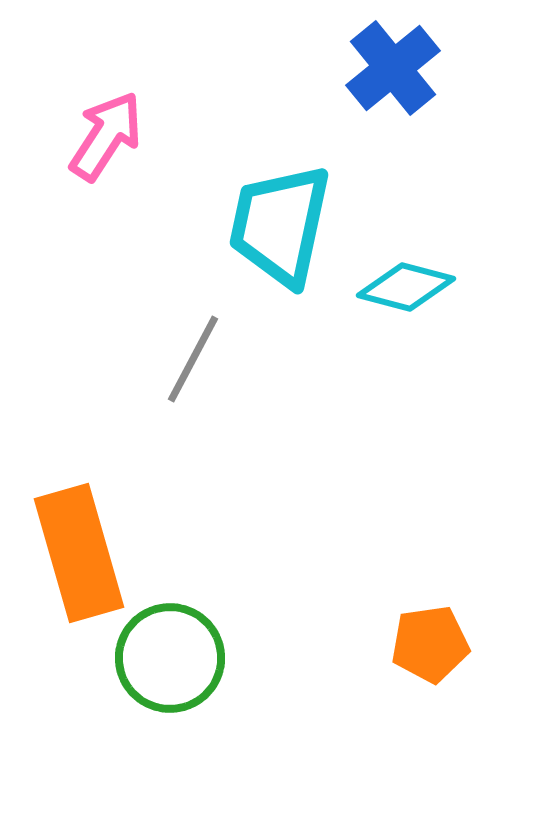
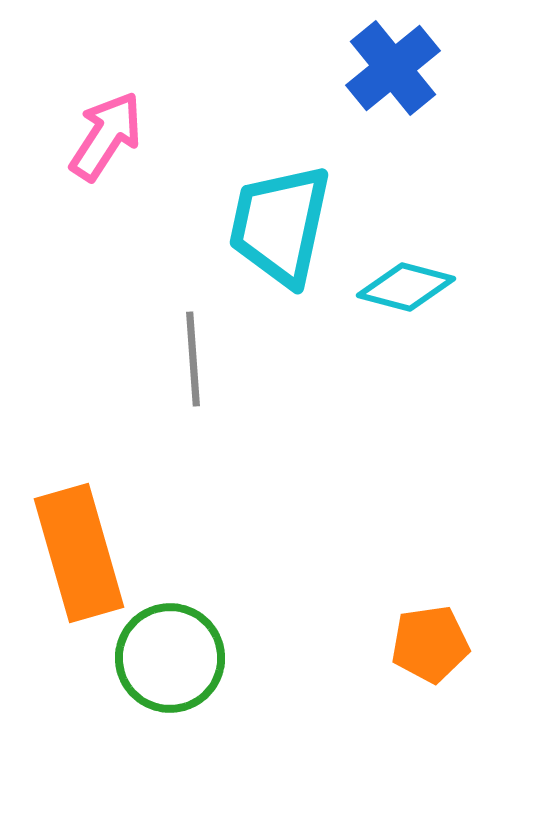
gray line: rotated 32 degrees counterclockwise
